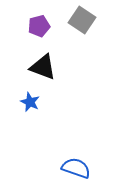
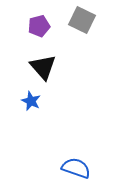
gray square: rotated 8 degrees counterclockwise
black triangle: rotated 28 degrees clockwise
blue star: moved 1 px right, 1 px up
